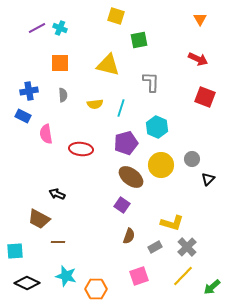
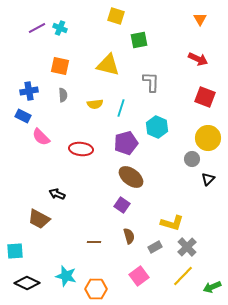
orange square: moved 3 px down; rotated 12 degrees clockwise
pink semicircle: moved 5 px left, 3 px down; rotated 36 degrees counterclockwise
yellow circle: moved 47 px right, 27 px up
brown semicircle: rotated 35 degrees counterclockwise
brown line: moved 36 px right
pink square: rotated 18 degrees counterclockwise
green arrow: rotated 18 degrees clockwise
